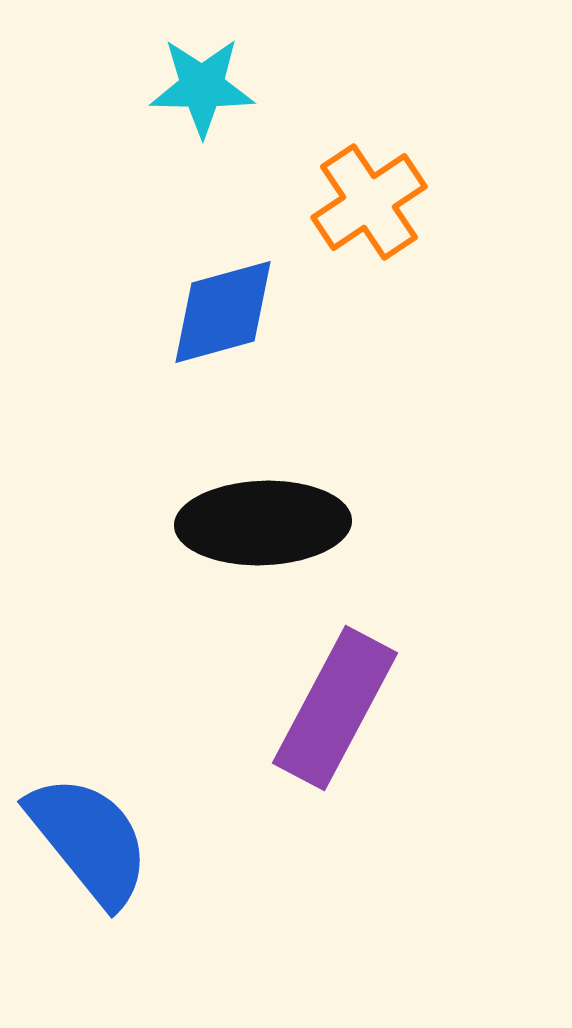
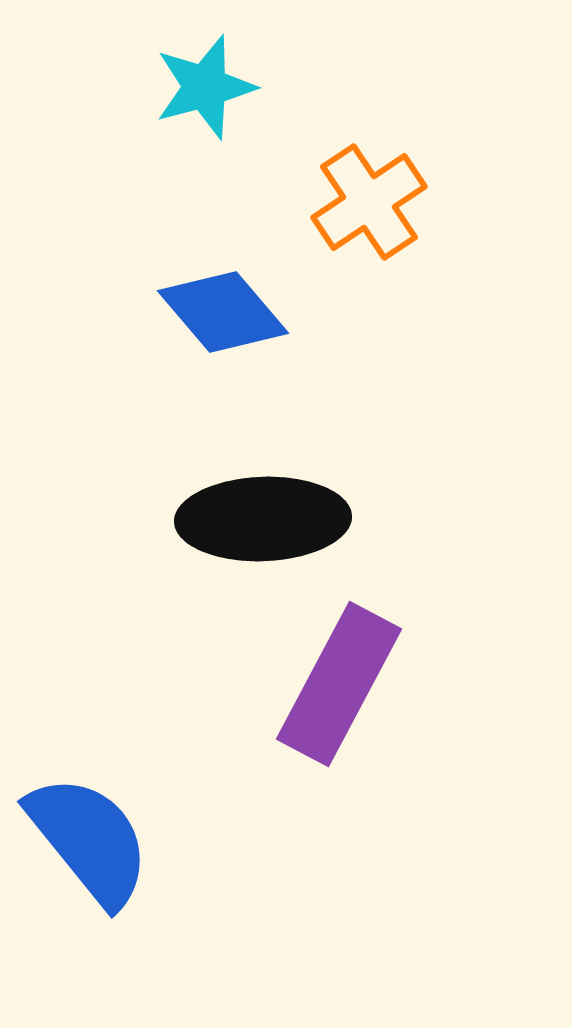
cyan star: moved 3 px right; rotated 16 degrees counterclockwise
blue diamond: rotated 65 degrees clockwise
black ellipse: moved 4 px up
purple rectangle: moved 4 px right, 24 px up
